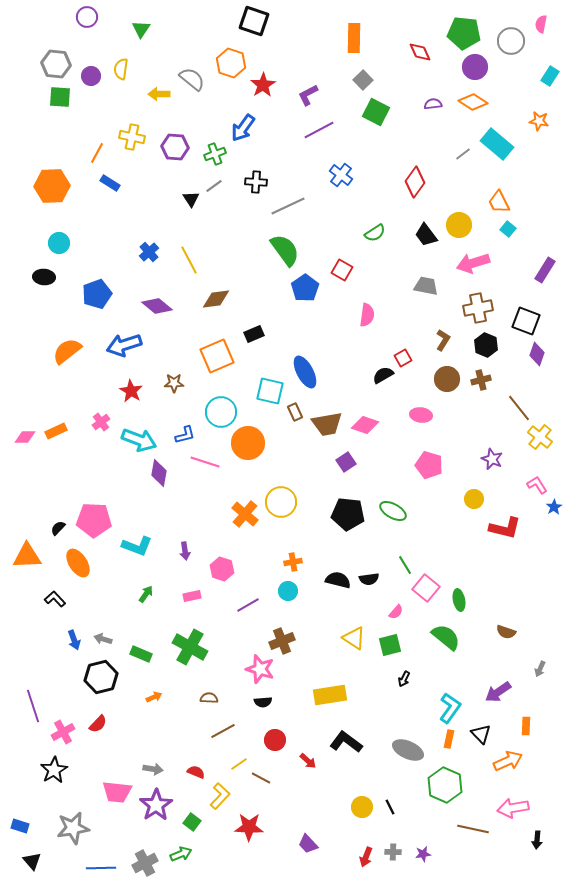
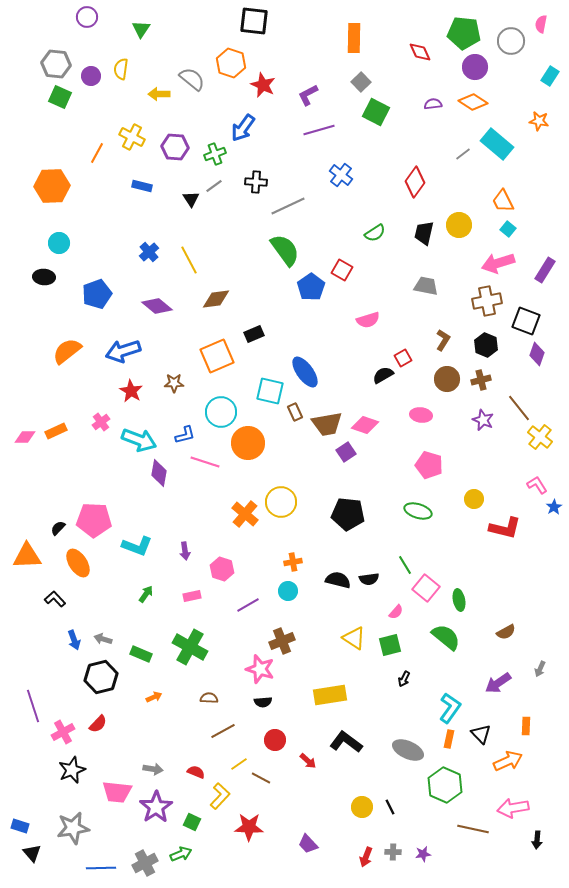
black square at (254, 21): rotated 12 degrees counterclockwise
gray square at (363, 80): moved 2 px left, 2 px down
red star at (263, 85): rotated 15 degrees counterclockwise
green square at (60, 97): rotated 20 degrees clockwise
purple line at (319, 130): rotated 12 degrees clockwise
yellow cross at (132, 137): rotated 15 degrees clockwise
blue rectangle at (110, 183): moved 32 px right, 3 px down; rotated 18 degrees counterclockwise
orange trapezoid at (499, 202): moved 4 px right, 1 px up
black trapezoid at (426, 235): moved 2 px left, 2 px up; rotated 50 degrees clockwise
pink arrow at (473, 263): moved 25 px right
blue pentagon at (305, 288): moved 6 px right, 1 px up
brown cross at (478, 308): moved 9 px right, 7 px up
pink semicircle at (367, 315): moved 1 px right, 5 px down; rotated 65 degrees clockwise
blue arrow at (124, 345): moved 1 px left, 6 px down
blue ellipse at (305, 372): rotated 8 degrees counterclockwise
purple star at (492, 459): moved 9 px left, 39 px up
purple square at (346, 462): moved 10 px up
green ellipse at (393, 511): moved 25 px right; rotated 12 degrees counterclockwise
brown semicircle at (506, 632): rotated 48 degrees counterclockwise
purple arrow at (498, 692): moved 9 px up
black star at (54, 770): moved 18 px right; rotated 8 degrees clockwise
purple star at (156, 805): moved 2 px down
green square at (192, 822): rotated 12 degrees counterclockwise
black triangle at (32, 861): moved 8 px up
